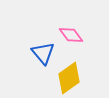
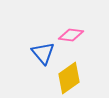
pink diamond: rotated 45 degrees counterclockwise
